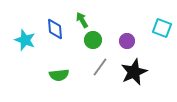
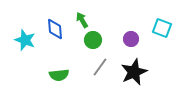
purple circle: moved 4 px right, 2 px up
